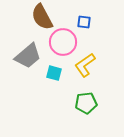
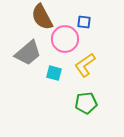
pink circle: moved 2 px right, 3 px up
gray trapezoid: moved 3 px up
